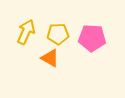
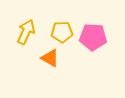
yellow pentagon: moved 4 px right, 2 px up
pink pentagon: moved 1 px right, 1 px up
